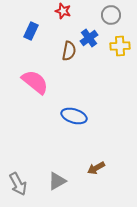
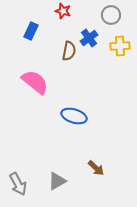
brown arrow: rotated 108 degrees counterclockwise
